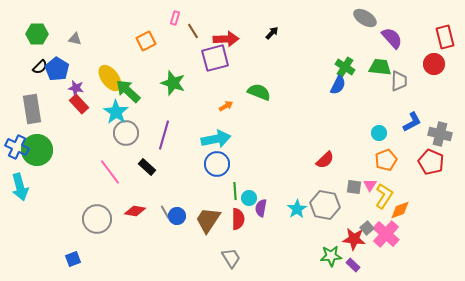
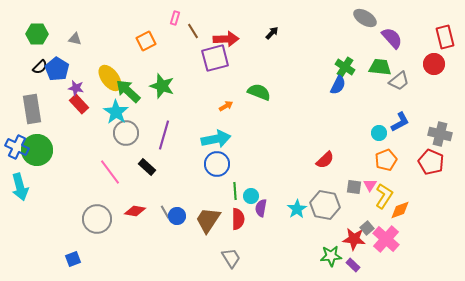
gray trapezoid at (399, 81): rotated 50 degrees clockwise
green star at (173, 83): moved 11 px left, 3 px down
blue L-shape at (412, 122): moved 12 px left
cyan circle at (249, 198): moved 2 px right, 2 px up
pink cross at (386, 234): moved 5 px down
